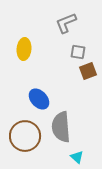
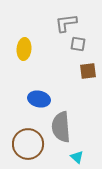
gray L-shape: rotated 15 degrees clockwise
gray square: moved 8 px up
brown square: rotated 12 degrees clockwise
blue ellipse: rotated 35 degrees counterclockwise
brown circle: moved 3 px right, 8 px down
